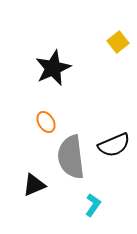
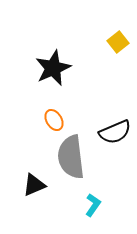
orange ellipse: moved 8 px right, 2 px up
black semicircle: moved 1 px right, 13 px up
